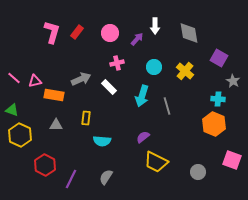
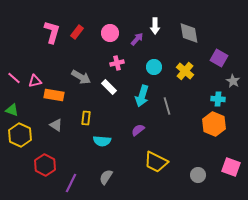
gray arrow: moved 2 px up; rotated 54 degrees clockwise
gray triangle: rotated 32 degrees clockwise
purple semicircle: moved 5 px left, 7 px up
pink square: moved 1 px left, 7 px down
gray circle: moved 3 px down
purple line: moved 4 px down
